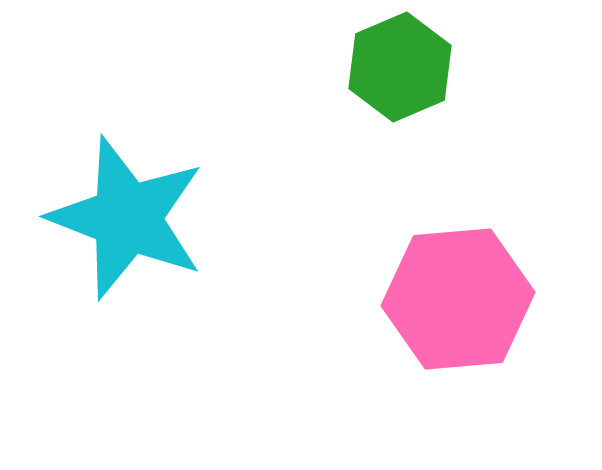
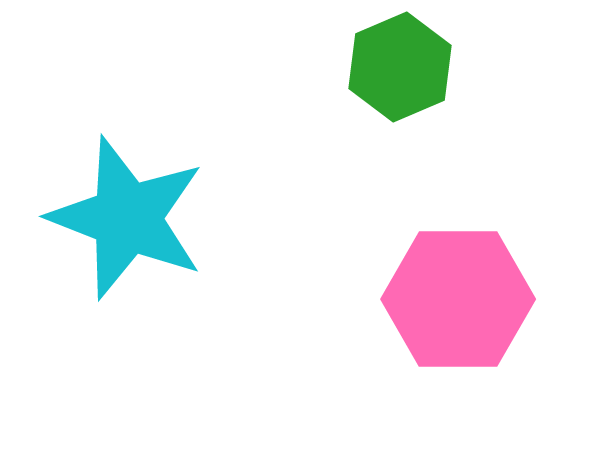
pink hexagon: rotated 5 degrees clockwise
